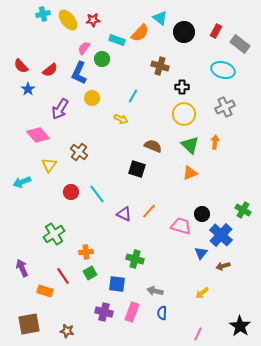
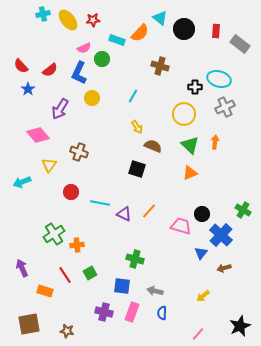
red rectangle at (216, 31): rotated 24 degrees counterclockwise
black circle at (184, 32): moved 3 px up
pink semicircle at (84, 48): rotated 152 degrees counterclockwise
cyan ellipse at (223, 70): moved 4 px left, 9 px down
black cross at (182, 87): moved 13 px right
yellow arrow at (121, 119): moved 16 px right, 8 px down; rotated 32 degrees clockwise
brown cross at (79, 152): rotated 18 degrees counterclockwise
cyan line at (97, 194): moved 3 px right, 9 px down; rotated 42 degrees counterclockwise
orange cross at (86, 252): moved 9 px left, 7 px up
brown arrow at (223, 266): moved 1 px right, 2 px down
red line at (63, 276): moved 2 px right, 1 px up
blue square at (117, 284): moved 5 px right, 2 px down
yellow arrow at (202, 293): moved 1 px right, 3 px down
black star at (240, 326): rotated 15 degrees clockwise
pink line at (198, 334): rotated 16 degrees clockwise
